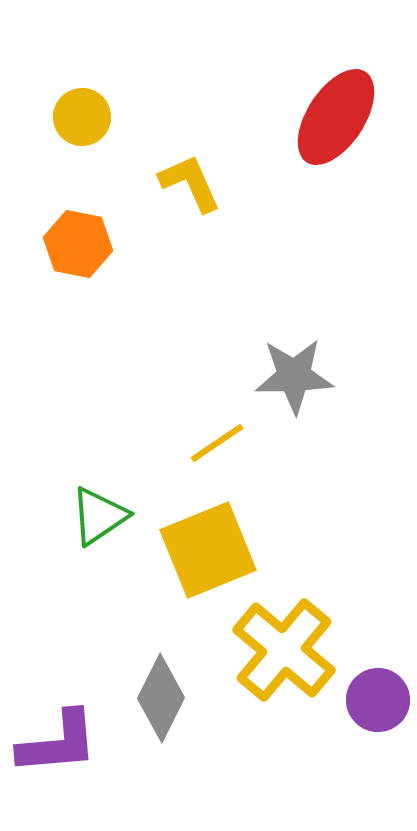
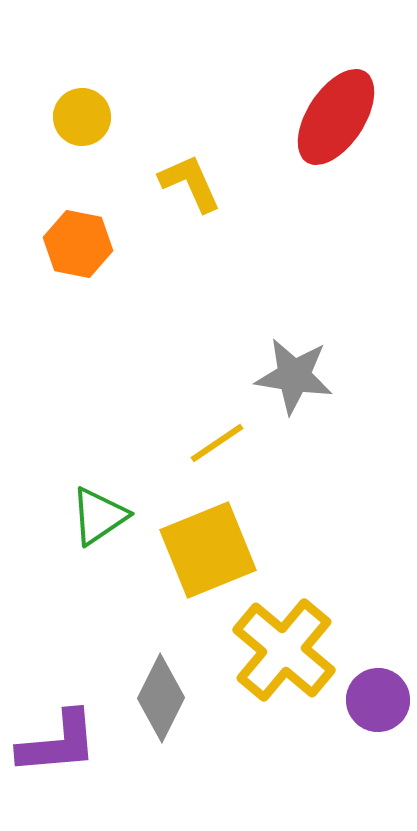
gray star: rotated 10 degrees clockwise
